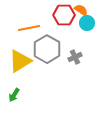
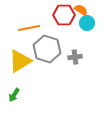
gray hexagon: rotated 12 degrees counterclockwise
gray cross: rotated 16 degrees clockwise
